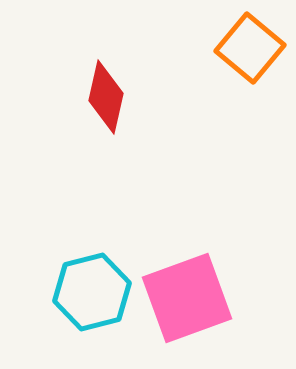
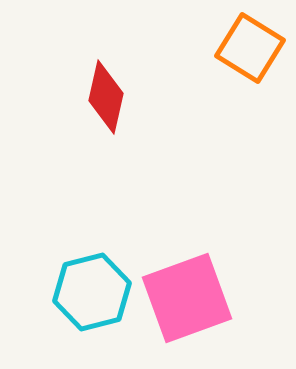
orange square: rotated 8 degrees counterclockwise
